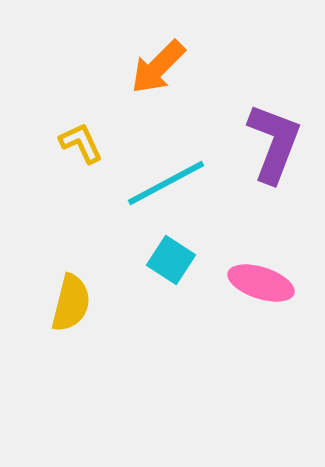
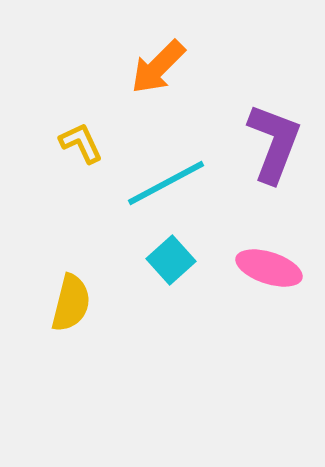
cyan square: rotated 15 degrees clockwise
pink ellipse: moved 8 px right, 15 px up
